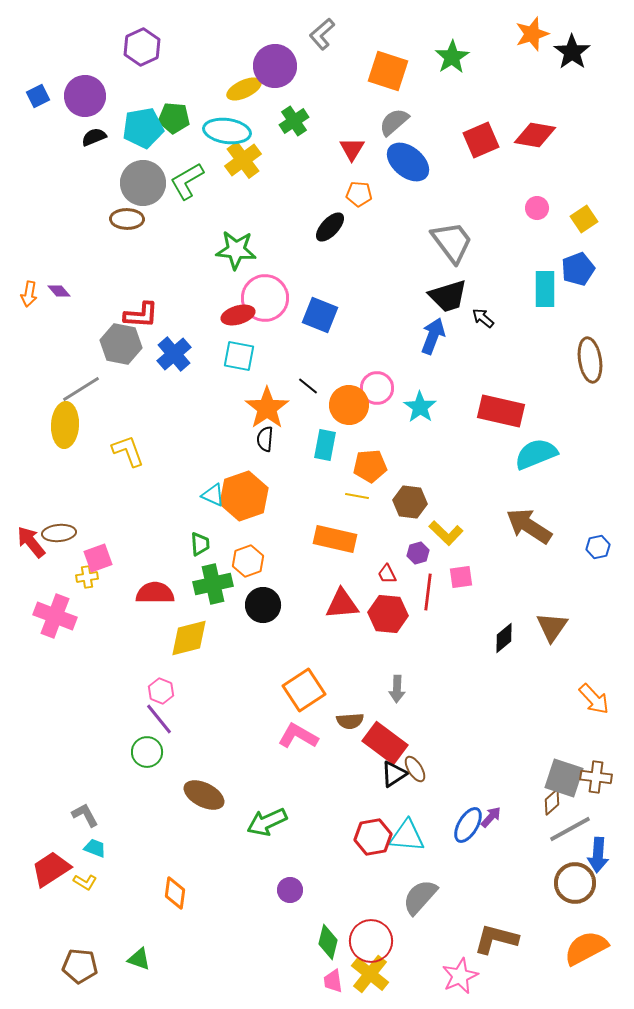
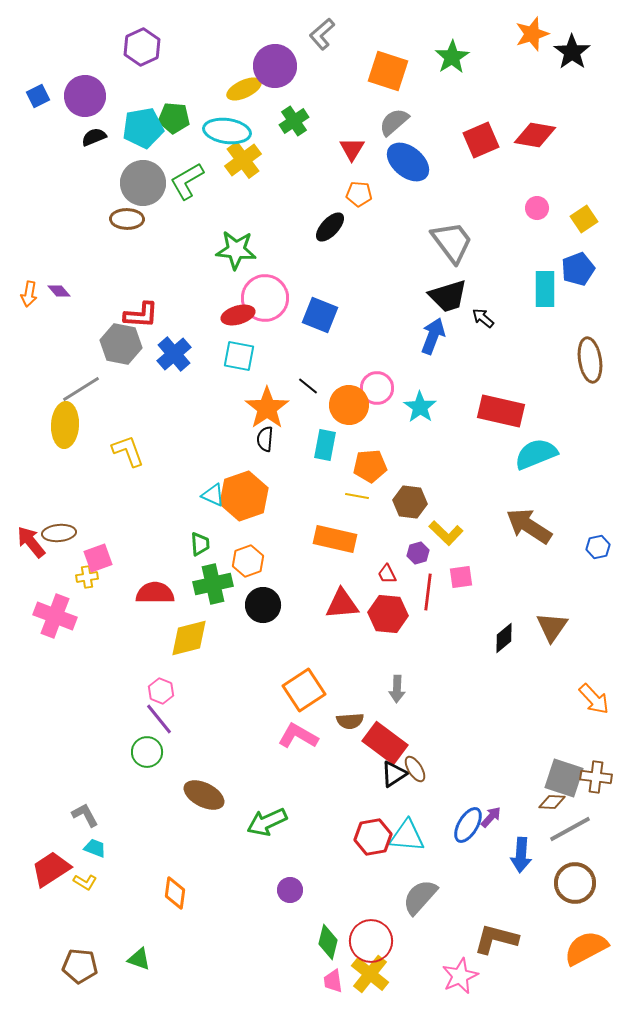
brown diamond at (552, 802): rotated 44 degrees clockwise
blue arrow at (598, 855): moved 77 px left
